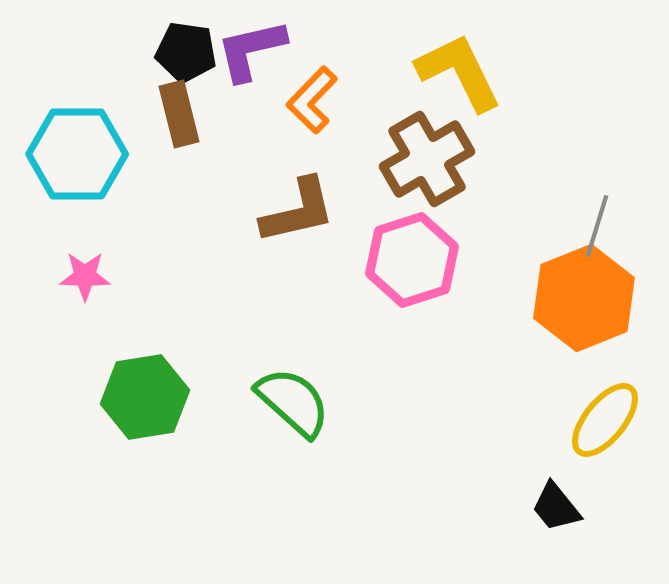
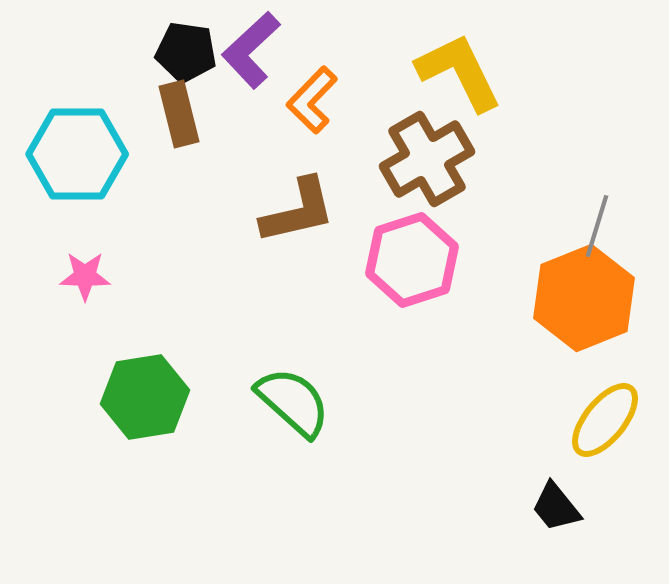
purple L-shape: rotated 30 degrees counterclockwise
